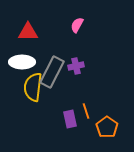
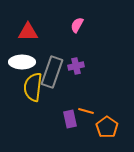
gray rectangle: rotated 8 degrees counterclockwise
orange line: rotated 56 degrees counterclockwise
